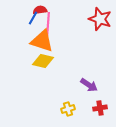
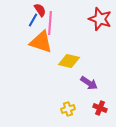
red semicircle: rotated 64 degrees clockwise
blue line: moved 2 px down
pink line: moved 2 px right, 1 px up
orange triangle: moved 1 px left, 1 px down
yellow diamond: moved 26 px right
purple arrow: moved 2 px up
red cross: rotated 32 degrees clockwise
